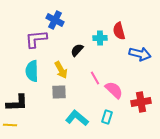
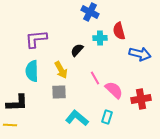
blue cross: moved 35 px right, 8 px up
red cross: moved 3 px up
